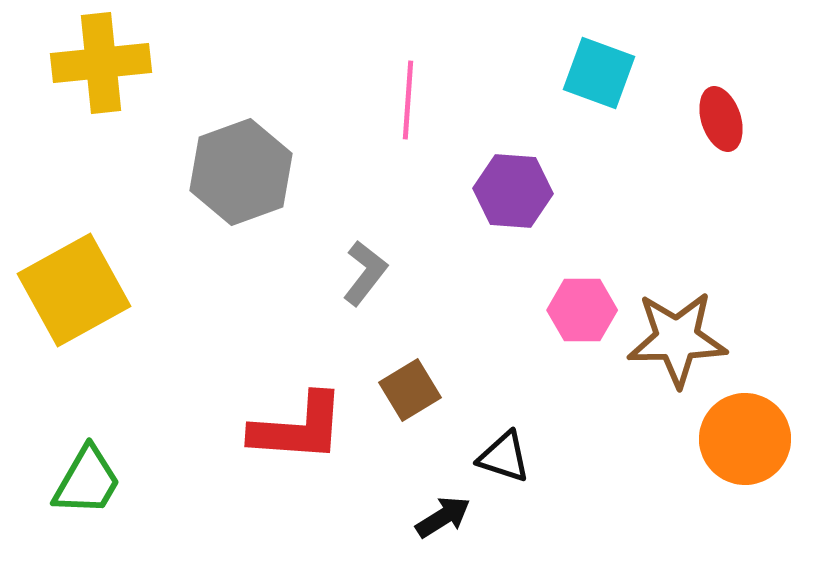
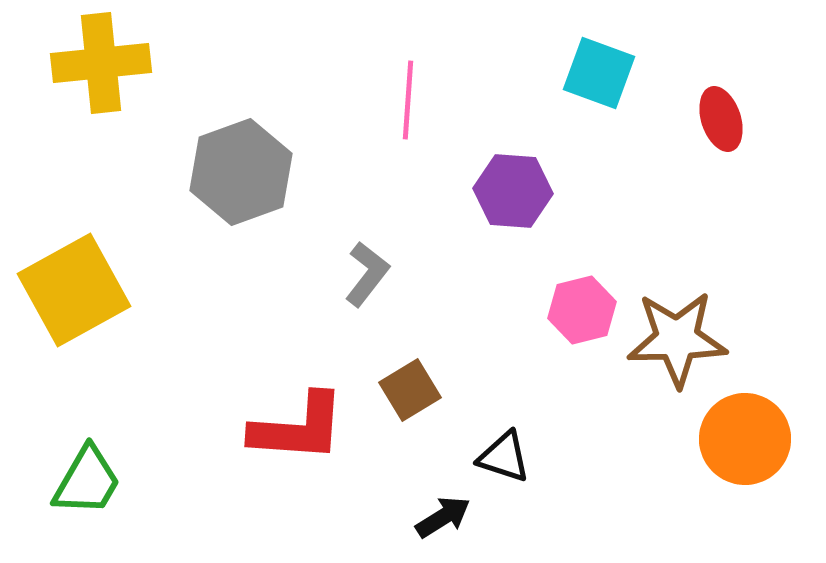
gray L-shape: moved 2 px right, 1 px down
pink hexagon: rotated 14 degrees counterclockwise
